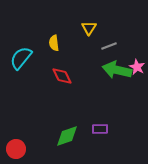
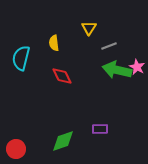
cyan semicircle: rotated 25 degrees counterclockwise
green diamond: moved 4 px left, 5 px down
